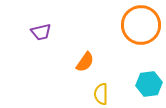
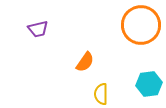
purple trapezoid: moved 3 px left, 3 px up
